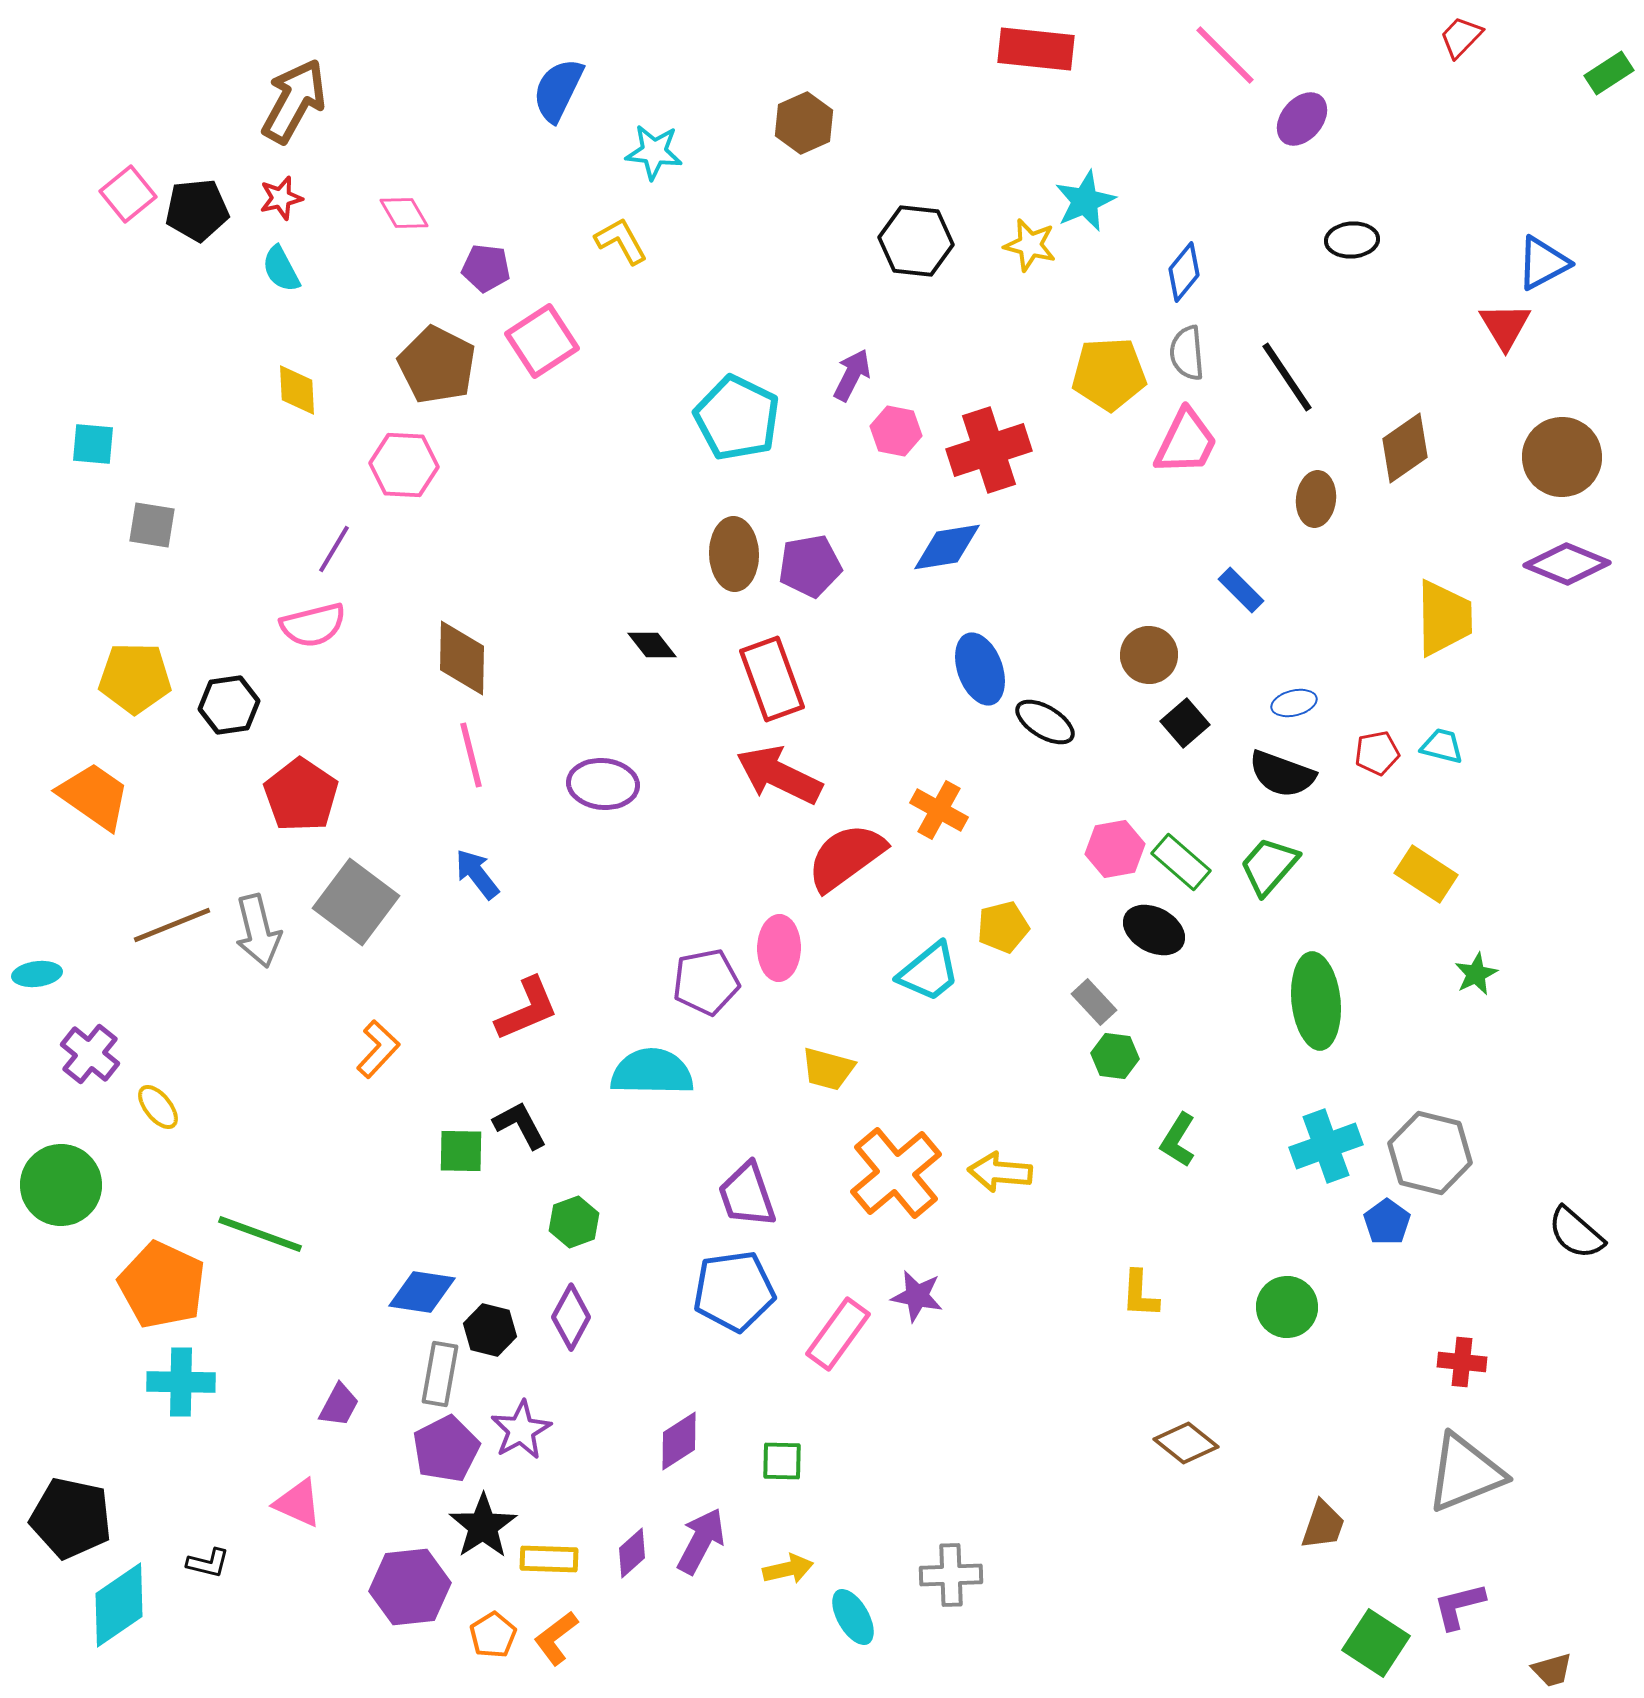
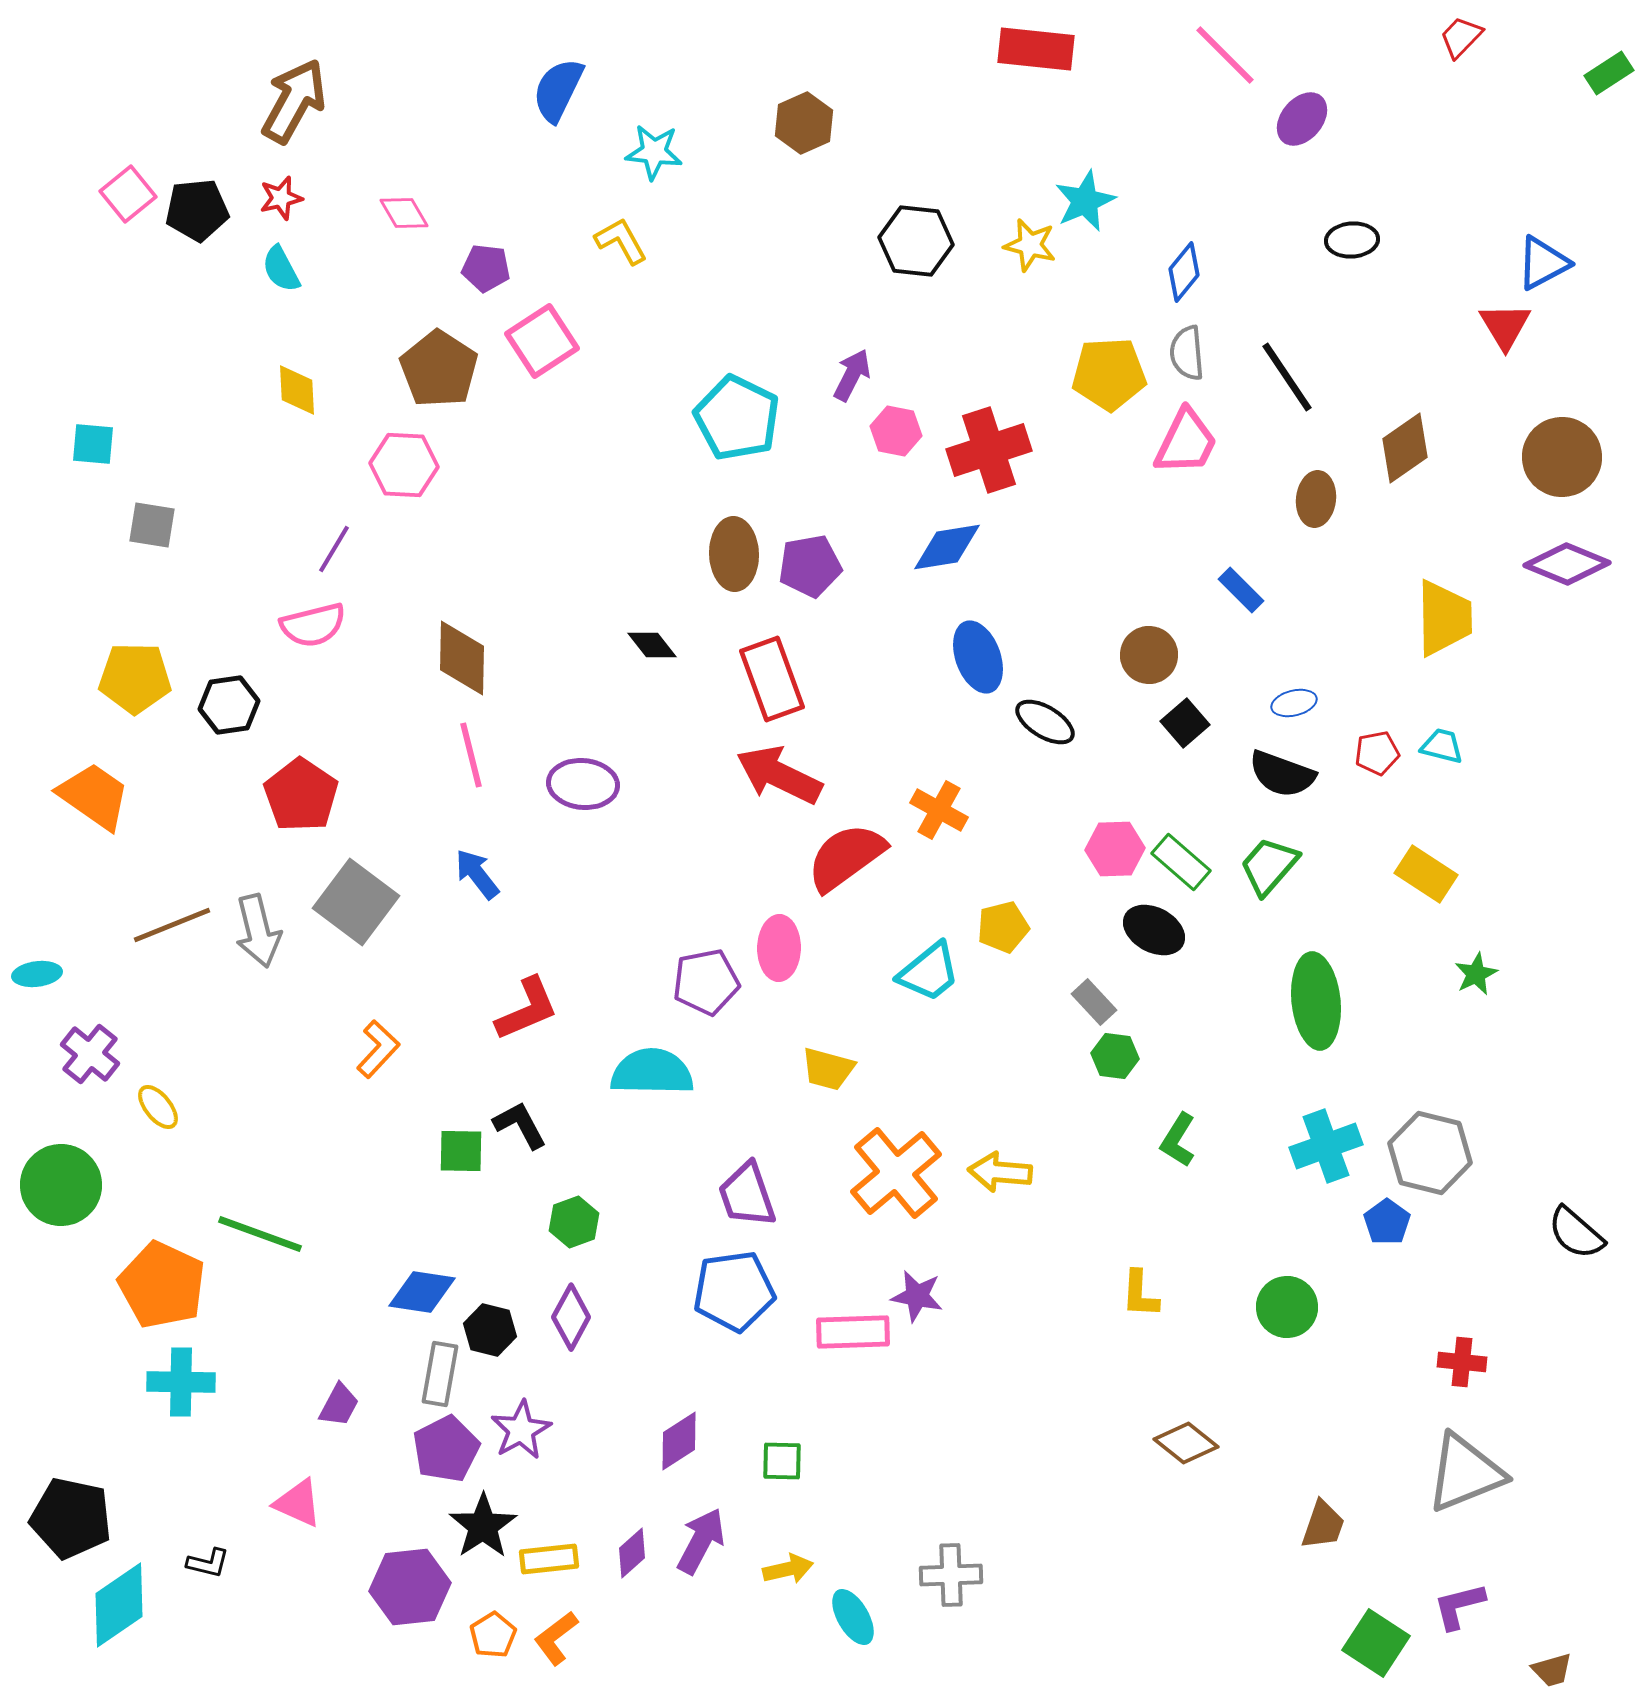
brown pentagon at (437, 365): moved 2 px right, 4 px down; rotated 6 degrees clockwise
blue ellipse at (980, 669): moved 2 px left, 12 px up
purple ellipse at (603, 784): moved 20 px left
pink hexagon at (1115, 849): rotated 8 degrees clockwise
pink rectangle at (838, 1334): moved 15 px right, 2 px up; rotated 52 degrees clockwise
yellow rectangle at (549, 1559): rotated 8 degrees counterclockwise
